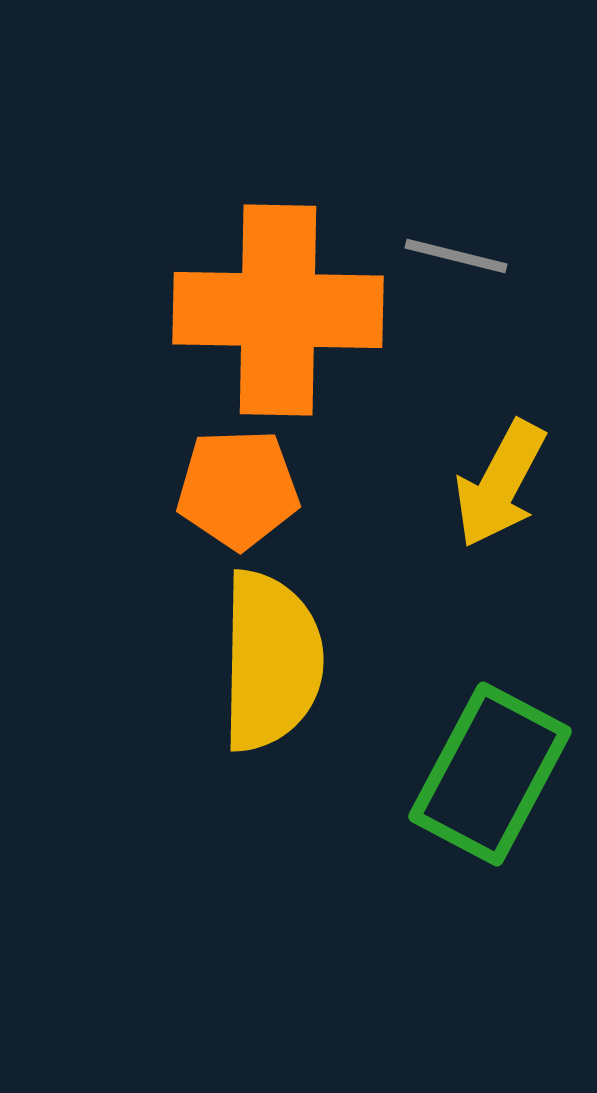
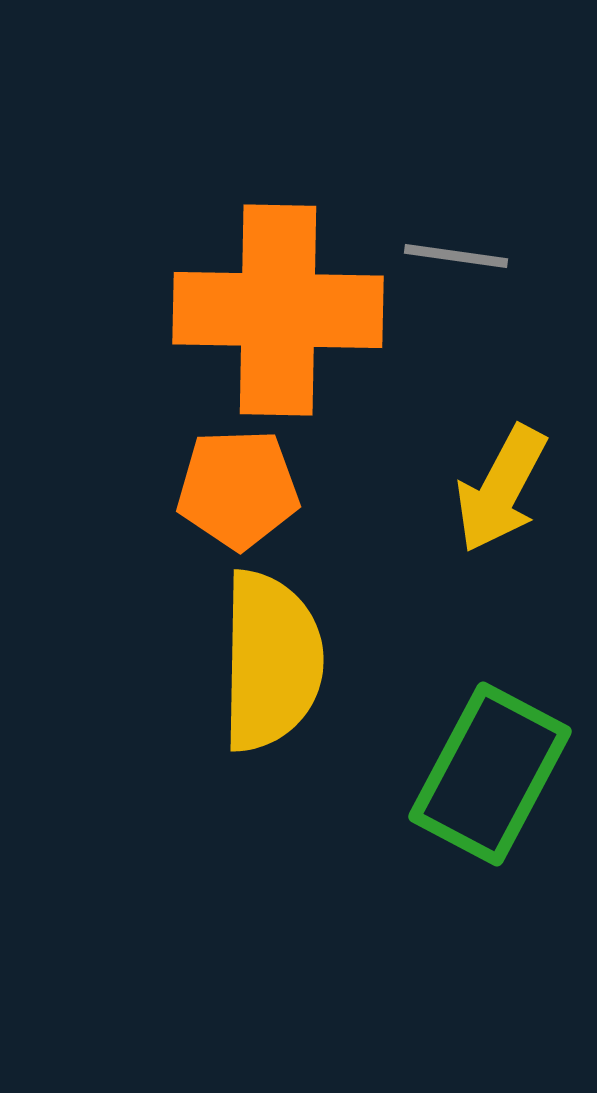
gray line: rotated 6 degrees counterclockwise
yellow arrow: moved 1 px right, 5 px down
